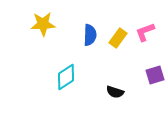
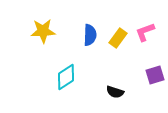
yellow star: moved 7 px down
